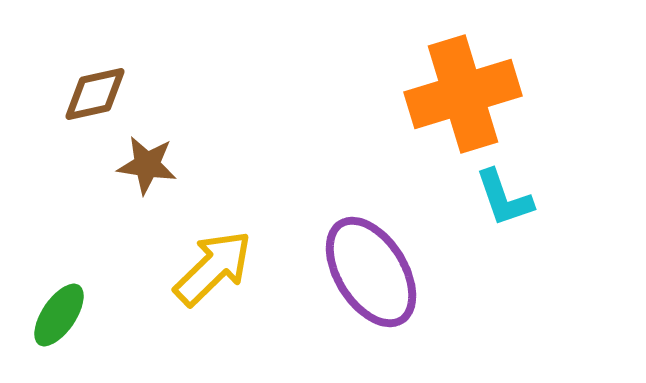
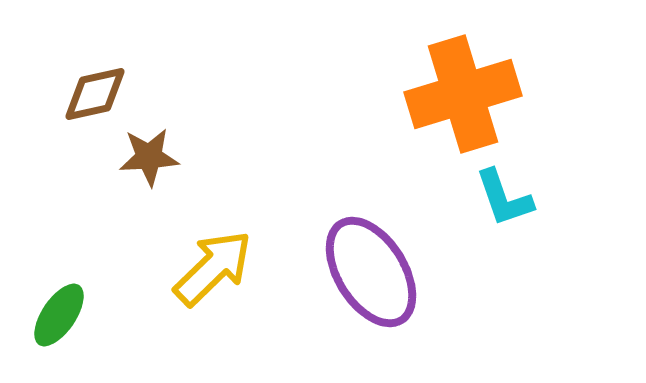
brown star: moved 2 px right, 8 px up; rotated 12 degrees counterclockwise
